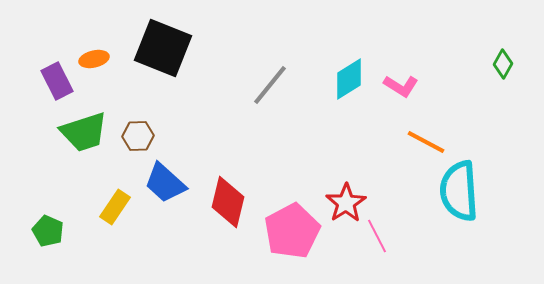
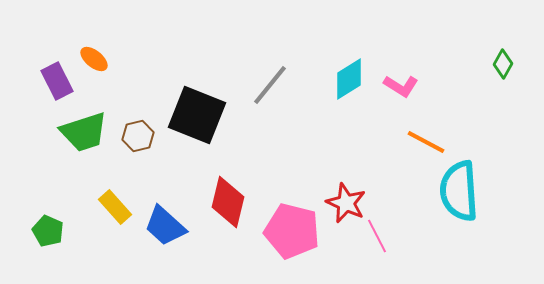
black square: moved 34 px right, 67 px down
orange ellipse: rotated 52 degrees clockwise
brown hexagon: rotated 12 degrees counterclockwise
blue trapezoid: moved 43 px down
red star: rotated 15 degrees counterclockwise
yellow rectangle: rotated 76 degrees counterclockwise
pink pentagon: rotated 30 degrees counterclockwise
